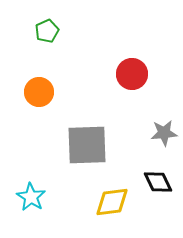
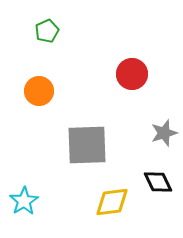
orange circle: moved 1 px up
gray star: rotated 12 degrees counterclockwise
cyan star: moved 7 px left, 4 px down; rotated 8 degrees clockwise
